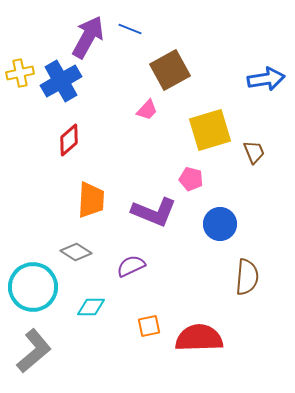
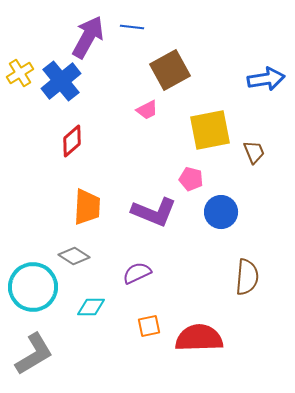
blue line: moved 2 px right, 2 px up; rotated 15 degrees counterclockwise
yellow cross: rotated 20 degrees counterclockwise
blue cross: rotated 9 degrees counterclockwise
pink trapezoid: rotated 20 degrees clockwise
yellow square: rotated 6 degrees clockwise
red diamond: moved 3 px right, 1 px down
orange trapezoid: moved 4 px left, 7 px down
blue circle: moved 1 px right, 12 px up
gray diamond: moved 2 px left, 4 px down
purple semicircle: moved 6 px right, 7 px down
gray L-shape: moved 3 px down; rotated 9 degrees clockwise
